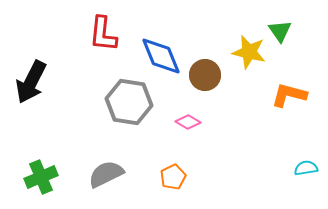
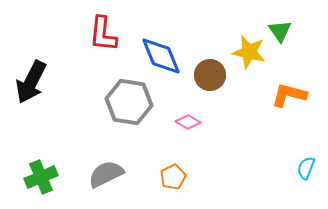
brown circle: moved 5 px right
cyan semicircle: rotated 60 degrees counterclockwise
